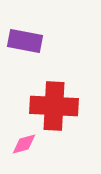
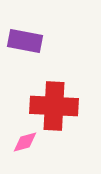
pink diamond: moved 1 px right, 2 px up
